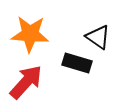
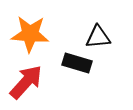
black triangle: rotated 40 degrees counterclockwise
